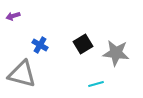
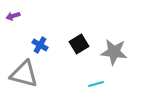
black square: moved 4 px left
gray star: moved 2 px left, 1 px up
gray triangle: moved 2 px right
